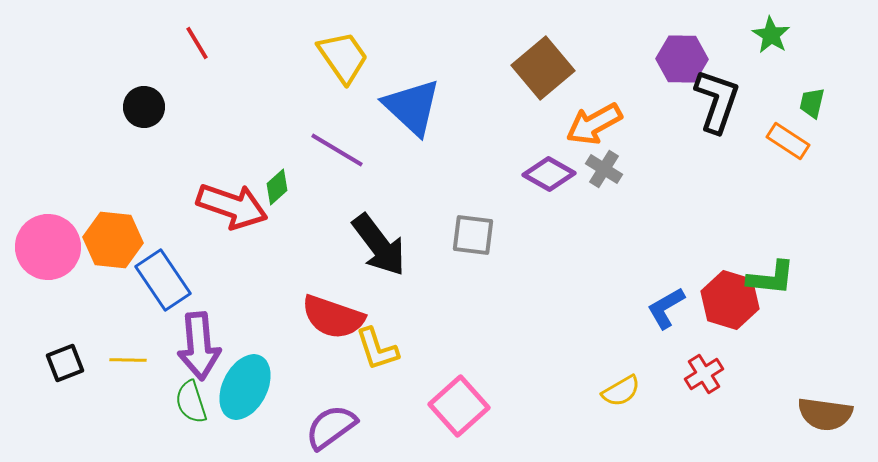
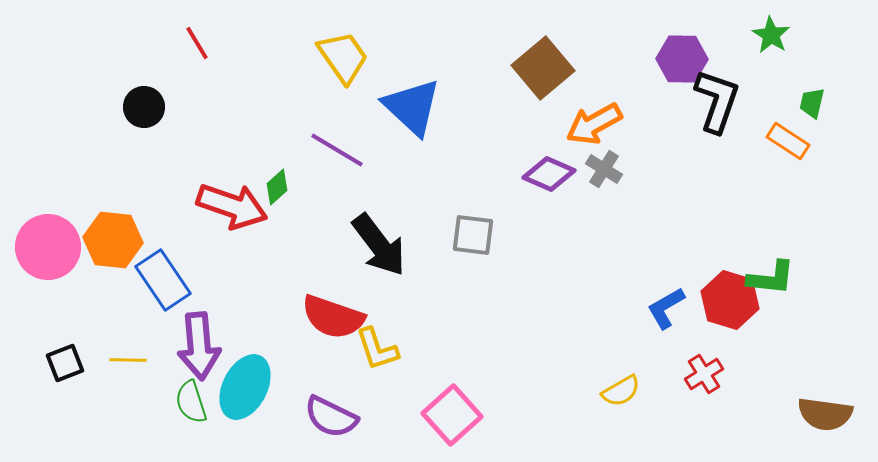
purple diamond: rotated 6 degrees counterclockwise
pink square: moved 7 px left, 9 px down
purple semicircle: moved 10 px up; rotated 118 degrees counterclockwise
